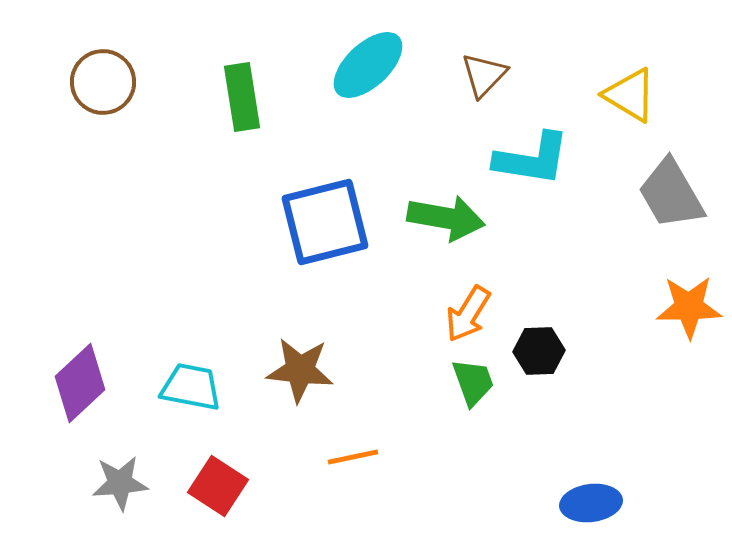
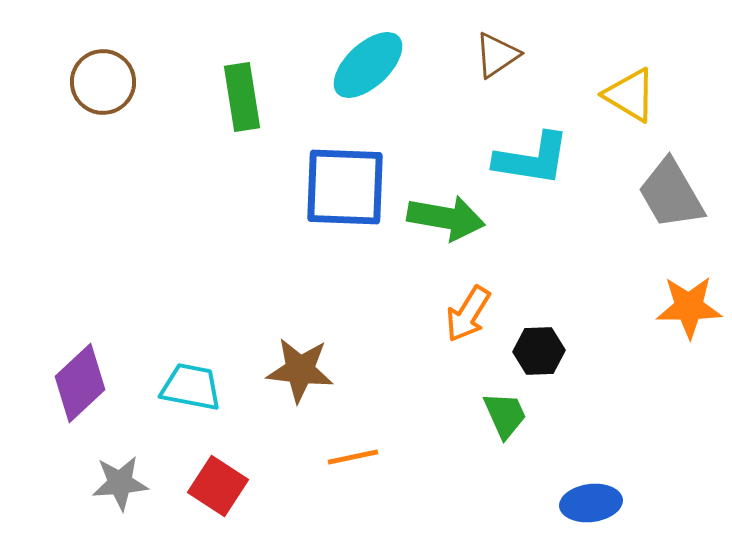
brown triangle: moved 13 px right, 20 px up; rotated 12 degrees clockwise
blue square: moved 20 px right, 35 px up; rotated 16 degrees clockwise
green trapezoid: moved 32 px right, 33 px down; rotated 4 degrees counterclockwise
